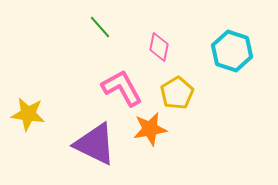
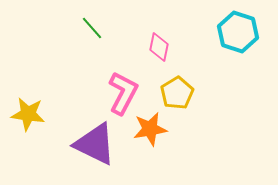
green line: moved 8 px left, 1 px down
cyan hexagon: moved 6 px right, 19 px up
pink L-shape: moved 1 px right, 5 px down; rotated 57 degrees clockwise
